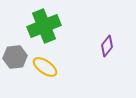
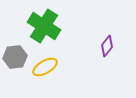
green cross: rotated 36 degrees counterclockwise
yellow ellipse: rotated 65 degrees counterclockwise
